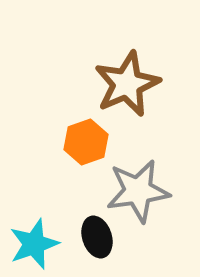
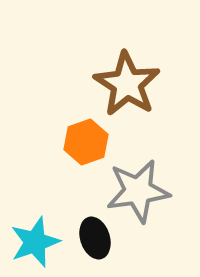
brown star: rotated 16 degrees counterclockwise
black ellipse: moved 2 px left, 1 px down
cyan star: moved 1 px right, 2 px up
